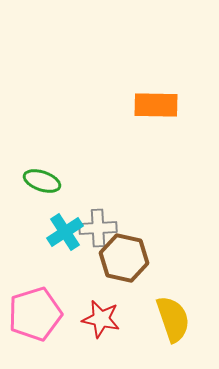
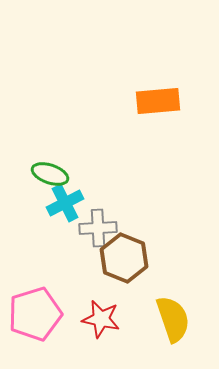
orange rectangle: moved 2 px right, 4 px up; rotated 6 degrees counterclockwise
green ellipse: moved 8 px right, 7 px up
cyan cross: moved 29 px up; rotated 6 degrees clockwise
brown hexagon: rotated 9 degrees clockwise
